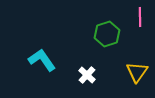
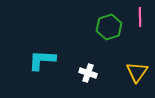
green hexagon: moved 2 px right, 7 px up
cyan L-shape: rotated 52 degrees counterclockwise
white cross: moved 1 px right, 2 px up; rotated 24 degrees counterclockwise
